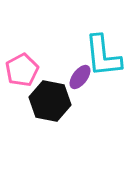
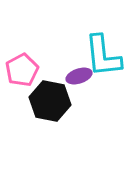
purple ellipse: moved 1 px left, 1 px up; rotated 35 degrees clockwise
